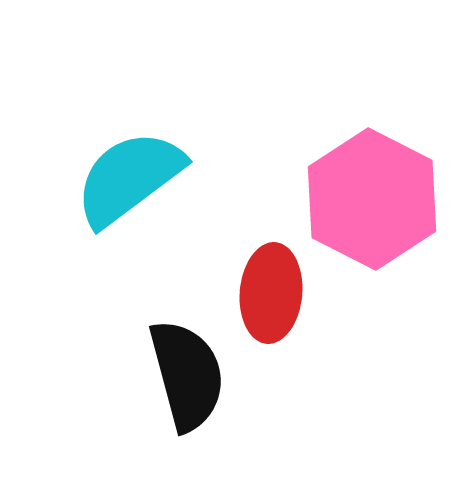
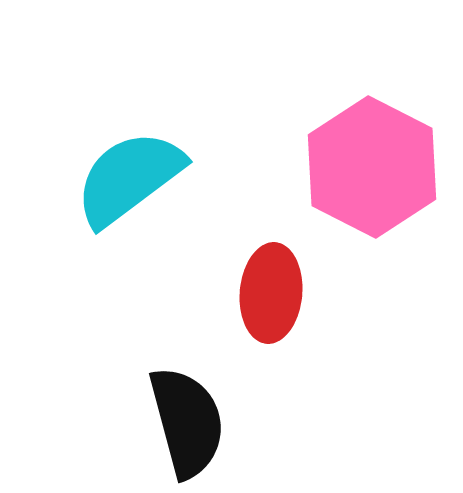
pink hexagon: moved 32 px up
black semicircle: moved 47 px down
